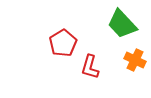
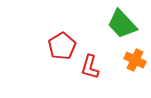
red pentagon: moved 1 px left, 3 px down
